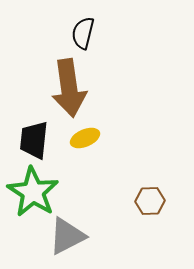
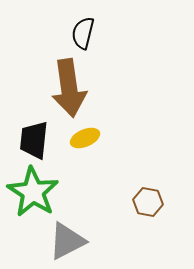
brown hexagon: moved 2 px left, 1 px down; rotated 12 degrees clockwise
gray triangle: moved 5 px down
